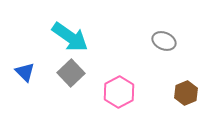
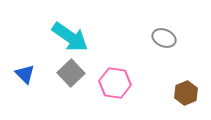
gray ellipse: moved 3 px up
blue triangle: moved 2 px down
pink hexagon: moved 4 px left, 9 px up; rotated 24 degrees counterclockwise
